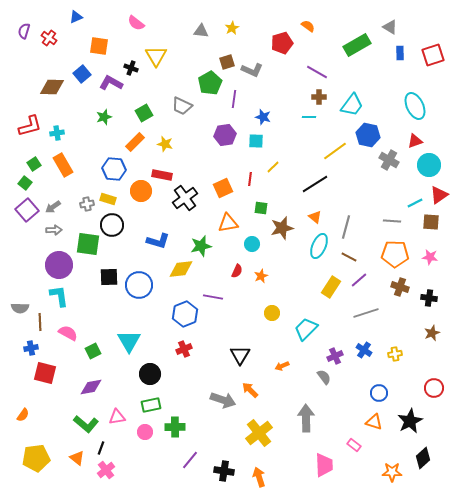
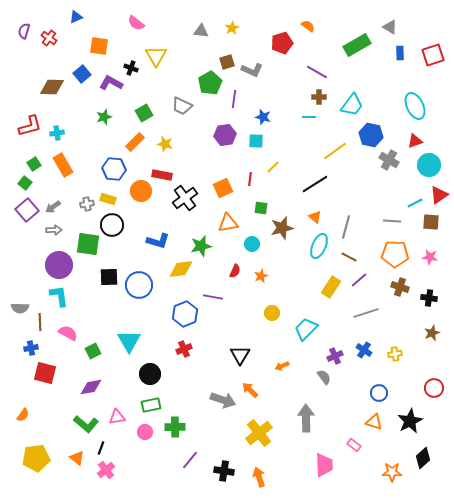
blue hexagon at (368, 135): moved 3 px right
red semicircle at (237, 271): moved 2 px left
